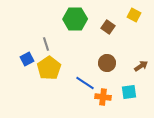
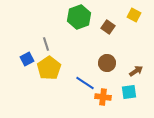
green hexagon: moved 4 px right, 2 px up; rotated 20 degrees counterclockwise
brown arrow: moved 5 px left, 5 px down
